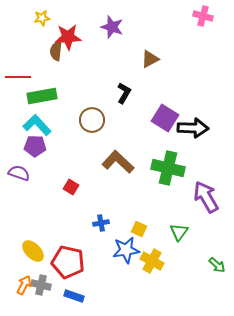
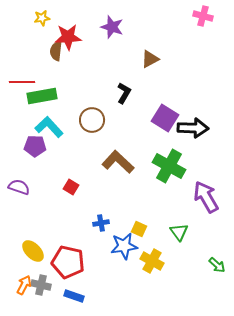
red line: moved 4 px right, 5 px down
cyan L-shape: moved 12 px right, 2 px down
green cross: moved 1 px right, 2 px up; rotated 16 degrees clockwise
purple semicircle: moved 14 px down
green triangle: rotated 12 degrees counterclockwise
blue star: moved 2 px left, 4 px up
